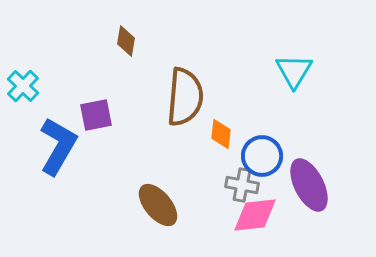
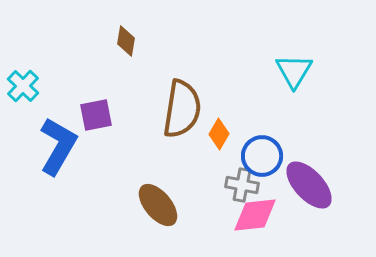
brown semicircle: moved 3 px left, 12 px down; rotated 4 degrees clockwise
orange diamond: moved 2 px left; rotated 24 degrees clockwise
purple ellipse: rotated 16 degrees counterclockwise
